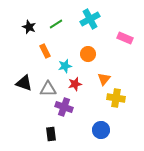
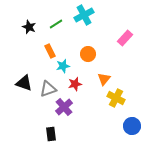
cyan cross: moved 6 px left, 4 px up
pink rectangle: rotated 70 degrees counterclockwise
orange rectangle: moved 5 px right
cyan star: moved 2 px left
gray triangle: rotated 18 degrees counterclockwise
yellow cross: rotated 18 degrees clockwise
purple cross: rotated 30 degrees clockwise
blue circle: moved 31 px right, 4 px up
